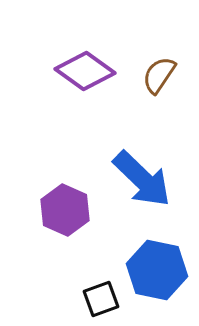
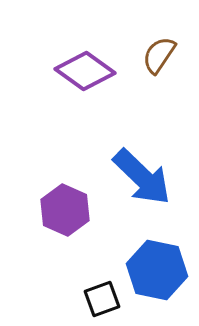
brown semicircle: moved 20 px up
blue arrow: moved 2 px up
black square: moved 1 px right
